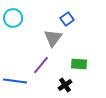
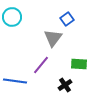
cyan circle: moved 1 px left, 1 px up
